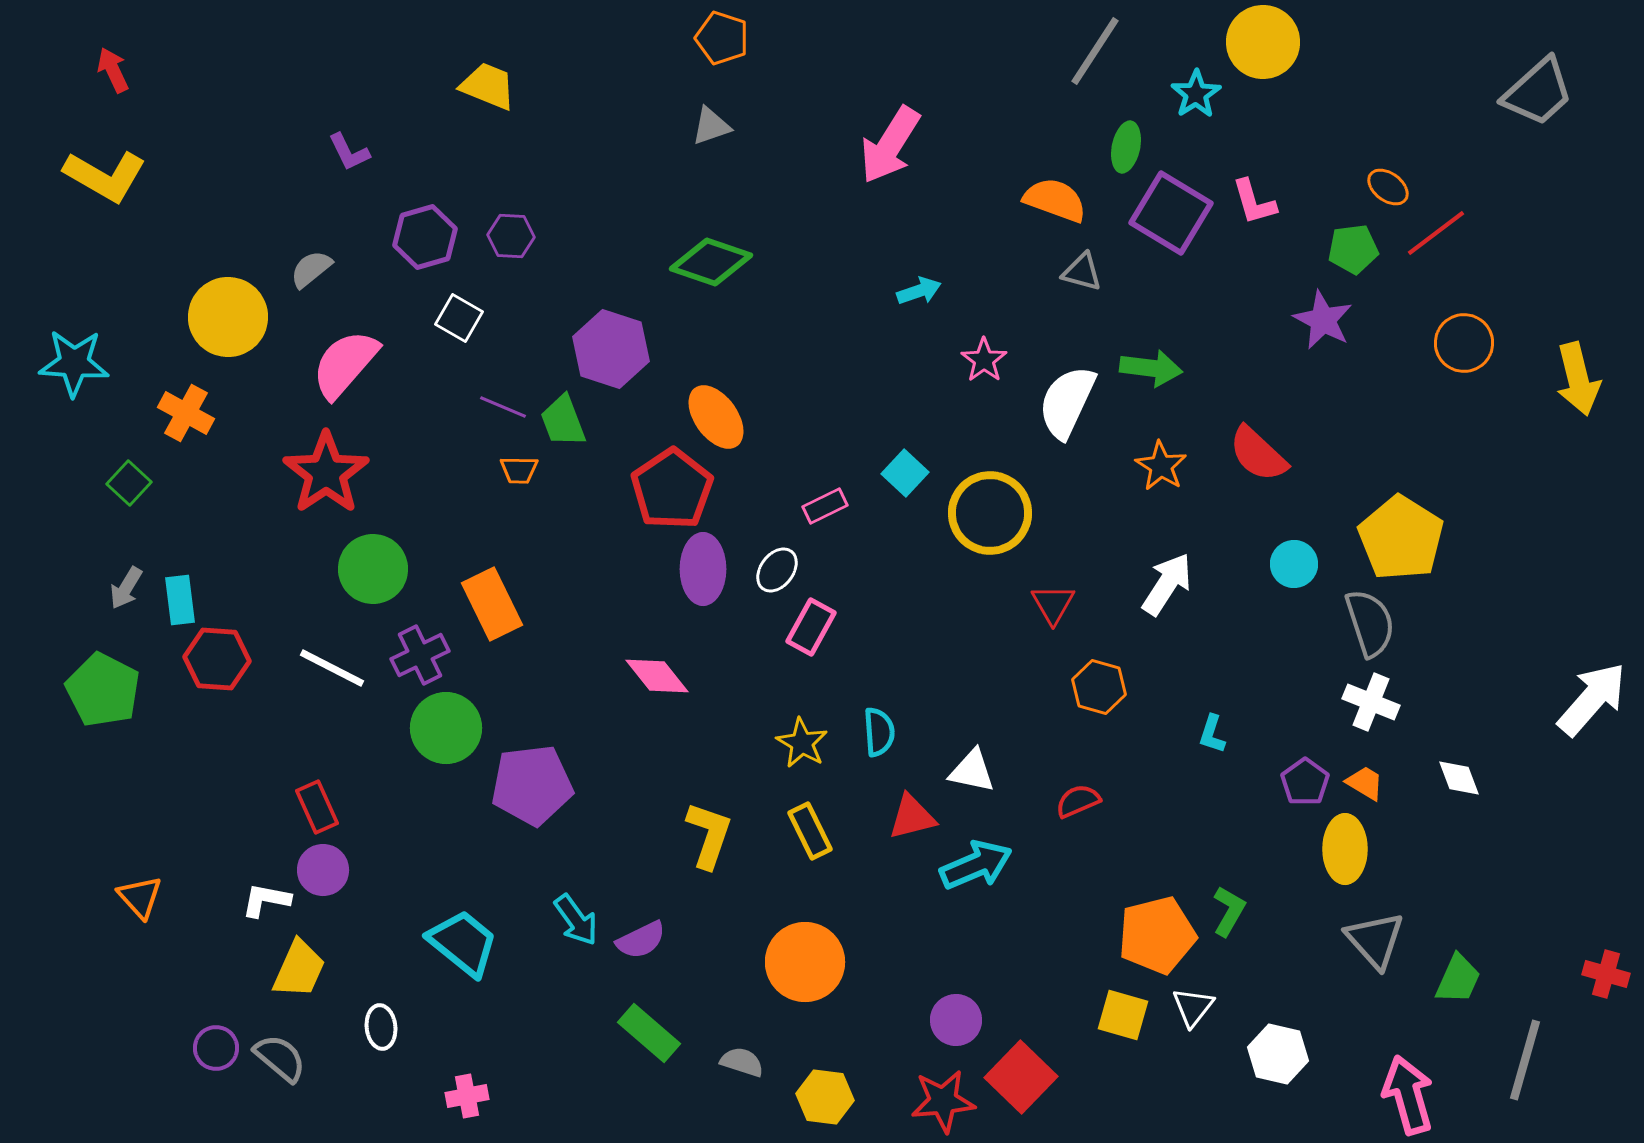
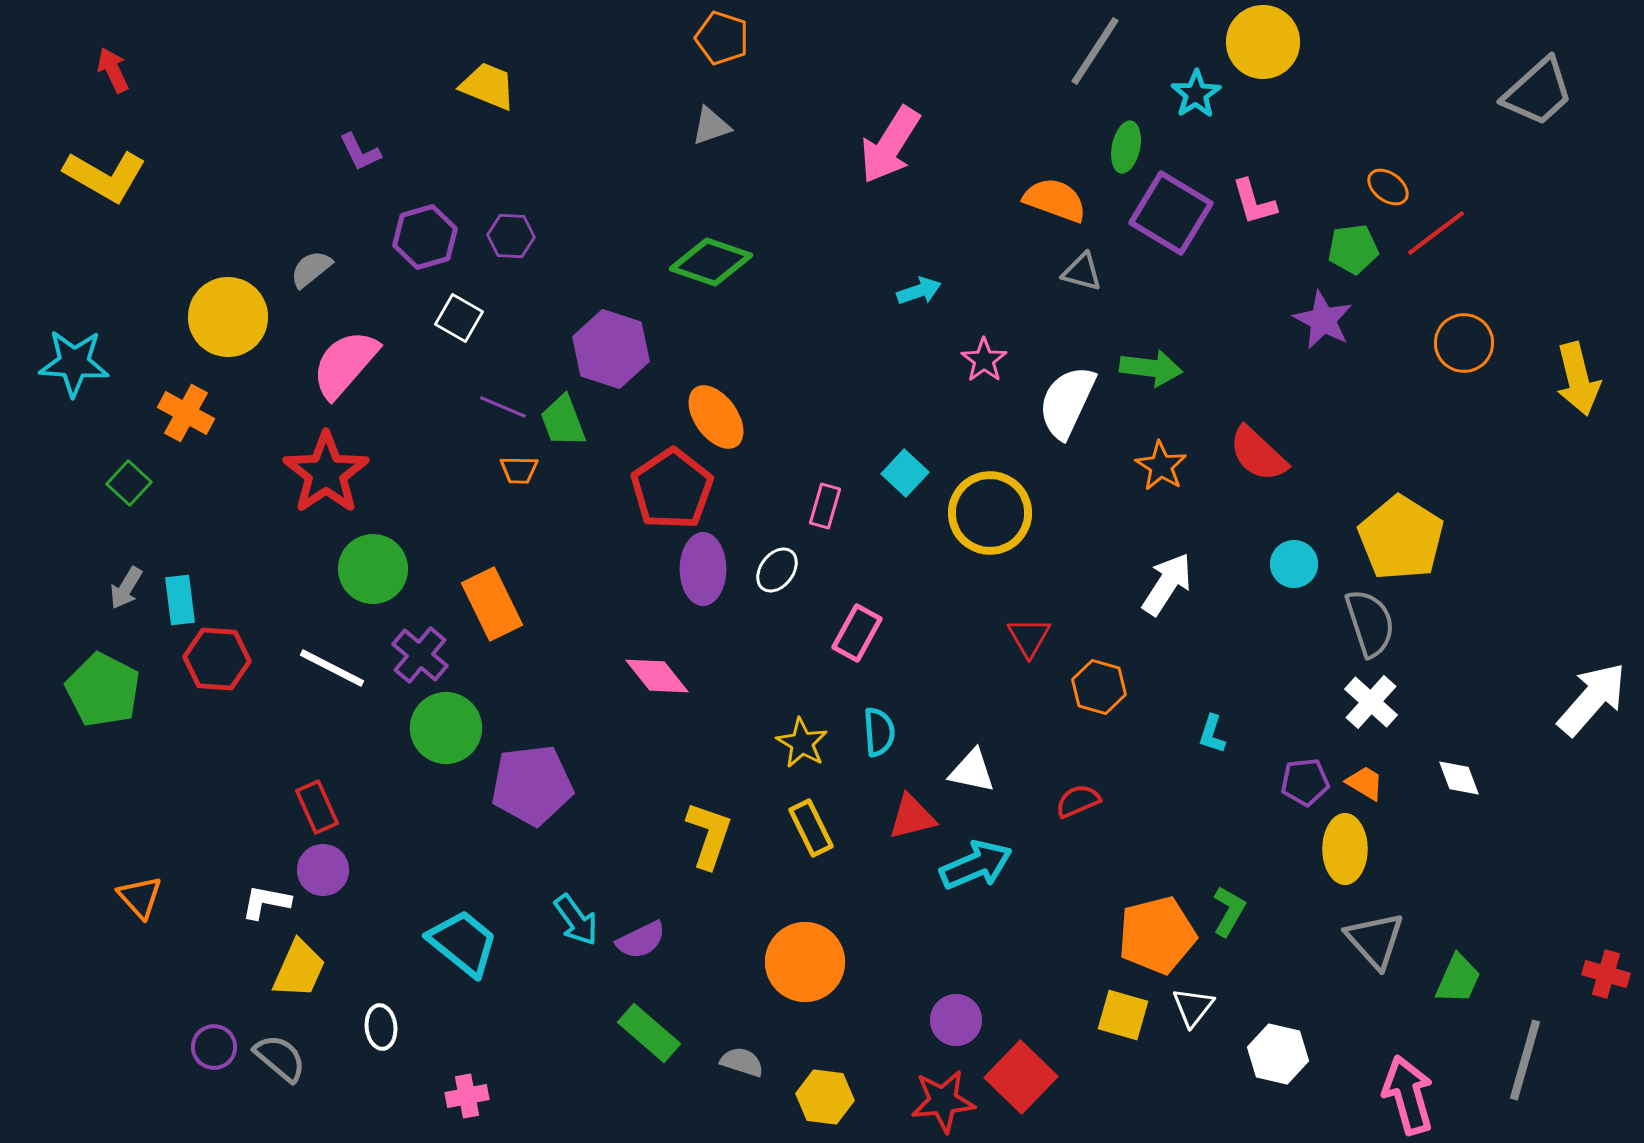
purple L-shape at (349, 152): moved 11 px right
pink rectangle at (825, 506): rotated 48 degrees counterclockwise
red triangle at (1053, 604): moved 24 px left, 33 px down
pink rectangle at (811, 627): moved 46 px right, 6 px down
purple cross at (420, 655): rotated 24 degrees counterclockwise
white cross at (1371, 702): rotated 20 degrees clockwise
purple pentagon at (1305, 782): rotated 30 degrees clockwise
yellow rectangle at (810, 831): moved 1 px right, 3 px up
white L-shape at (266, 900): moved 2 px down
purple circle at (216, 1048): moved 2 px left, 1 px up
